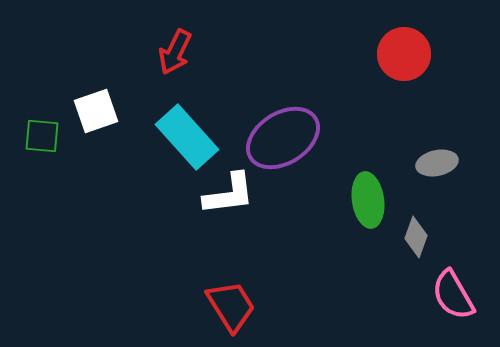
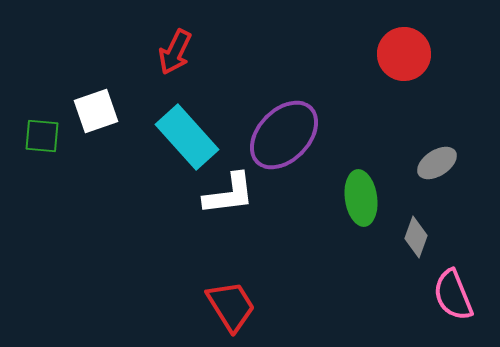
purple ellipse: moved 1 px right, 3 px up; rotated 14 degrees counterclockwise
gray ellipse: rotated 21 degrees counterclockwise
green ellipse: moved 7 px left, 2 px up
pink semicircle: rotated 8 degrees clockwise
